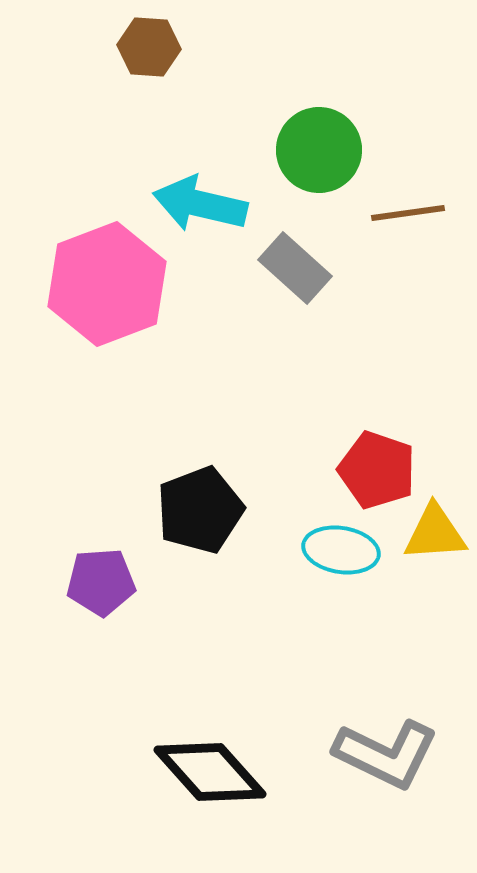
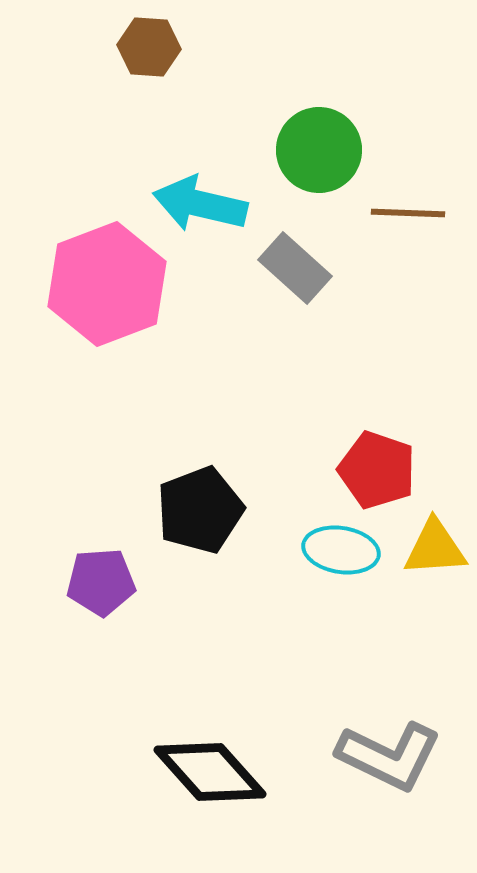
brown line: rotated 10 degrees clockwise
yellow triangle: moved 15 px down
gray L-shape: moved 3 px right, 2 px down
